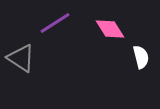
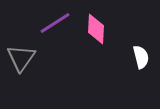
pink diamond: moved 14 px left; rotated 36 degrees clockwise
gray triangle: rotated 32 degrees clockwise
